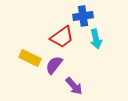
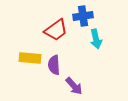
red trapezoid: moved 6 px left, 7 px up
yellow rectangle: rotated 20 degrees counterclockwise
purple semicircle: rotated 42 degrees counterclockwise
